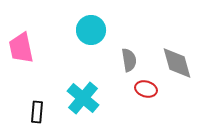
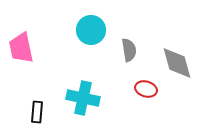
gray semicircle: moved 10 px up
cyan cross: rotated 28 degrees counterclockwise
